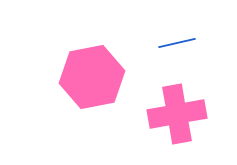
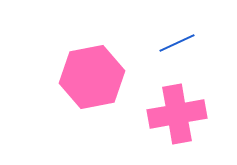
blue line: rotated 12 degrees counterclockwise
